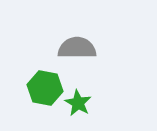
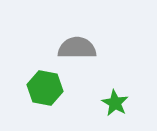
green star: moved 37 px right
